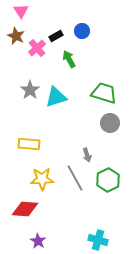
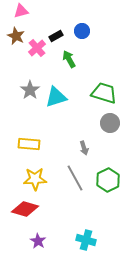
pink triangle: rotated 49 degrees clockwise
gray arrow: moved 3 px left, 7 px up
yellow star: moved 7 px left
red diamond: rotated 12 degrees clockwise
cyan cross: moved 12 px left
